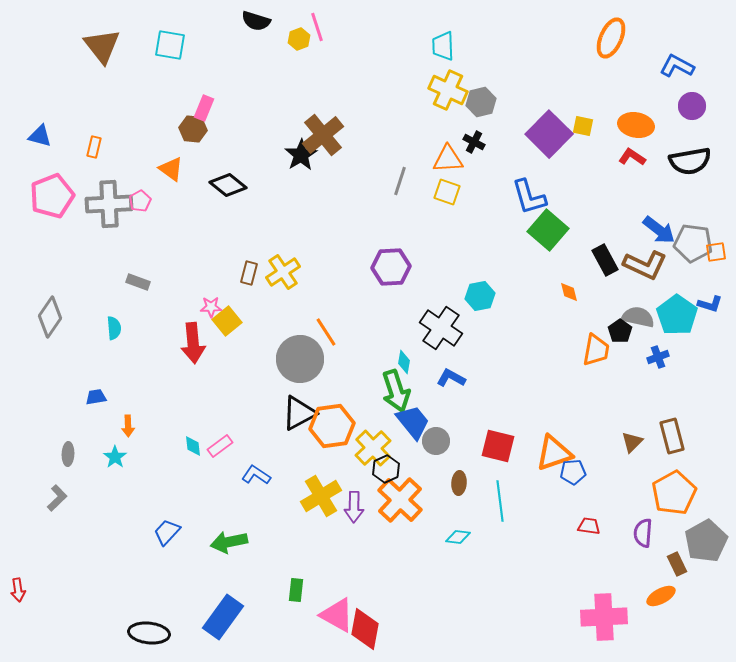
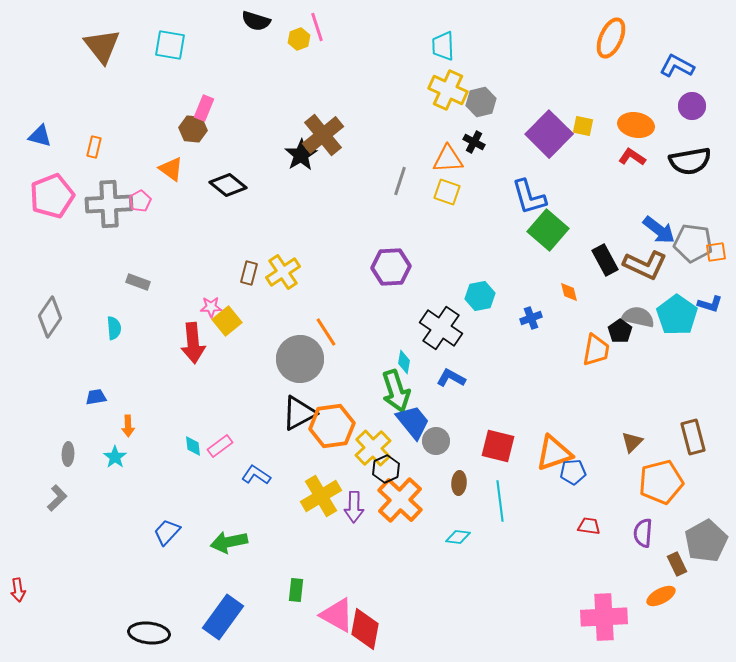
blue cross at (658, 357): moved 127 px left, 39 px up
brown rectangle at (672, 436): moved 21 px right, 1 px down
orange pentagon at (674, 493): moved 13 px left, 11 px up; rotated 15 degrees clockwise
